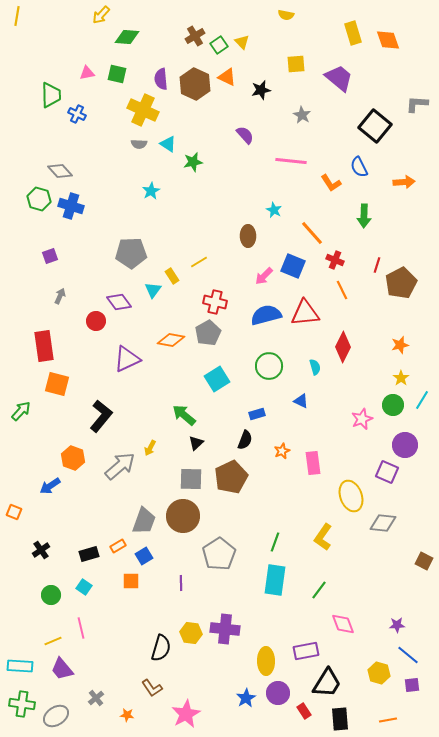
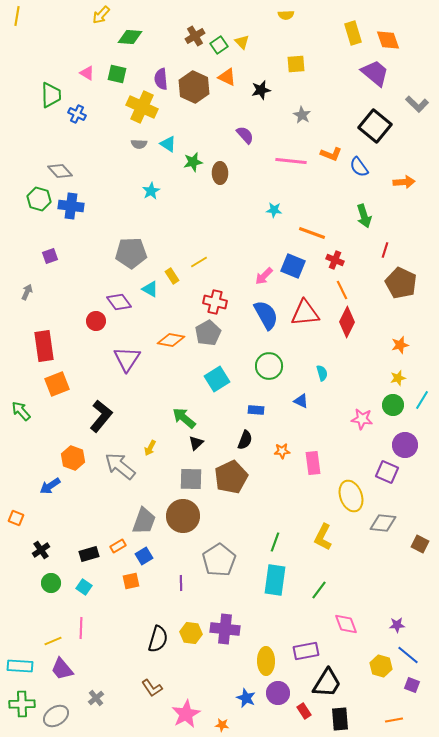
yellow semicircle at (286, 15): rotated 14 degrees counterclockwise
green diamond at (127, 37): moved 3 px right
pink triangle at (87, 73): rotated 42 degrees clockwise
purple trapezoid at (339, 78): moved 36 px right, 5 px up
brown hexagon at (195, 84): moved 1 px left, 3 px down
gray L-shape at (417, 104): rotated 140 degrees counterclockwise
yellow cross at (143, 110): moved 1 px left, 3 px up
blue semicircle at (359, 167): rotated 10 degrees counterclockwise
orange L-shape at (331, 183): moved 29 px up; rotated 35 degrees counterclockwise
blue cross at (71, 206): rotated 10 degrees counterclockwise
cyan star at (274, 210): rotated 21 degrees counterclockwise
green arrow at (364, 216): rotated 20 degrees counterclockwise
orange line at (312, 233): rotated 28 degrees counterclockwise
brown ellipse at (248, 236): moved 28 px left, 63 px up
red line at (377, 265): moved 8 px right, 15 px up
brown pentagon at (401, 283): rotated 20 degrees counterclockwise
cyan triangle at (153, 290): moved 3 px left, 1 px up; rotated 36 degrees counterclockwise
gray arrow at (60, 296): moved 33 px left, 4 px up
blue semicircle at (266, 315): rotated 76 degrees clockwise
red diamond at (343, 347): moved 4 px right, 25 px up
purple triangle at (127, 359): rotated 32 degrees counterclockwise
cyan semicircle at (315, 367): moved 7 px right, 6 px down
yellow star at (401, 378): moved 3 px left; rotated 21 degrees clockwise
orange square at (57, 384): rotated 35 degrees counterclockwise
green arrow at (21, 411): rotated 85 degrees counterclockwise
blue rectangle at (257, 414): moved 1 px left, 4 px up; rotated 21 degrees clockwise
green arrow at (184, 415): moved 3 px down
pink star at (362, 419): rotated 30 degrees clockwise
orange star at (282, 451): rotated 21 degrees clockwise
gray arrow at (120, 466): rotated 100 degrees counterclockwise
orange square at (14, 512): moved 2 px right, 6 px down
yellow L-shape at (323, 537): rotated 8 degrees counterclockwise
gray pentagon at (219, 554): moved 6 px down
brown square at (424, 561): moved 4 px left, 17 px up
orange square at (131, 581): rotated 12 degrees counterclockwise
green circle at (51, 595): moved 12 px up
pink diamond at (343, 624): moved 3 px right
pink line at (81, 628): rotated 15 degrees clockwise
black semicircle at (161, 648): moved 3 px left, 9 px up
yellow hexagon at (379, 673): moved 2 px right, 7 px up
purple square at (412, 685): rotated 28 degrees clockwise
blue star at (246, 698): rotated 18 degrees counterclockwise
green cross at (22, 704): rotated 10 degrees counterclockwise
orange star at (127, 715): moved 95 px right, 10 px down
orange line at (388, 720): moved 6 px right
